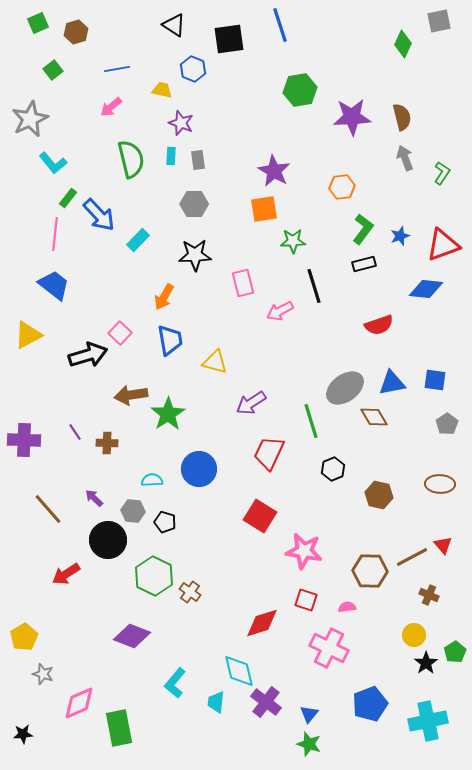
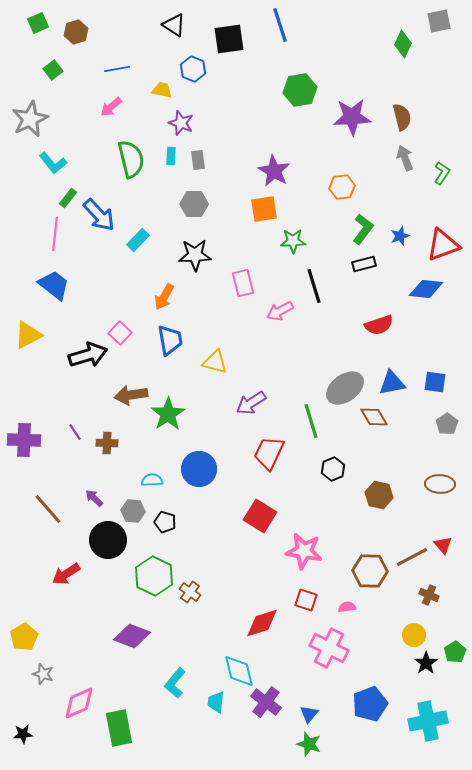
blue square at (435, 380): moved 2 px down
